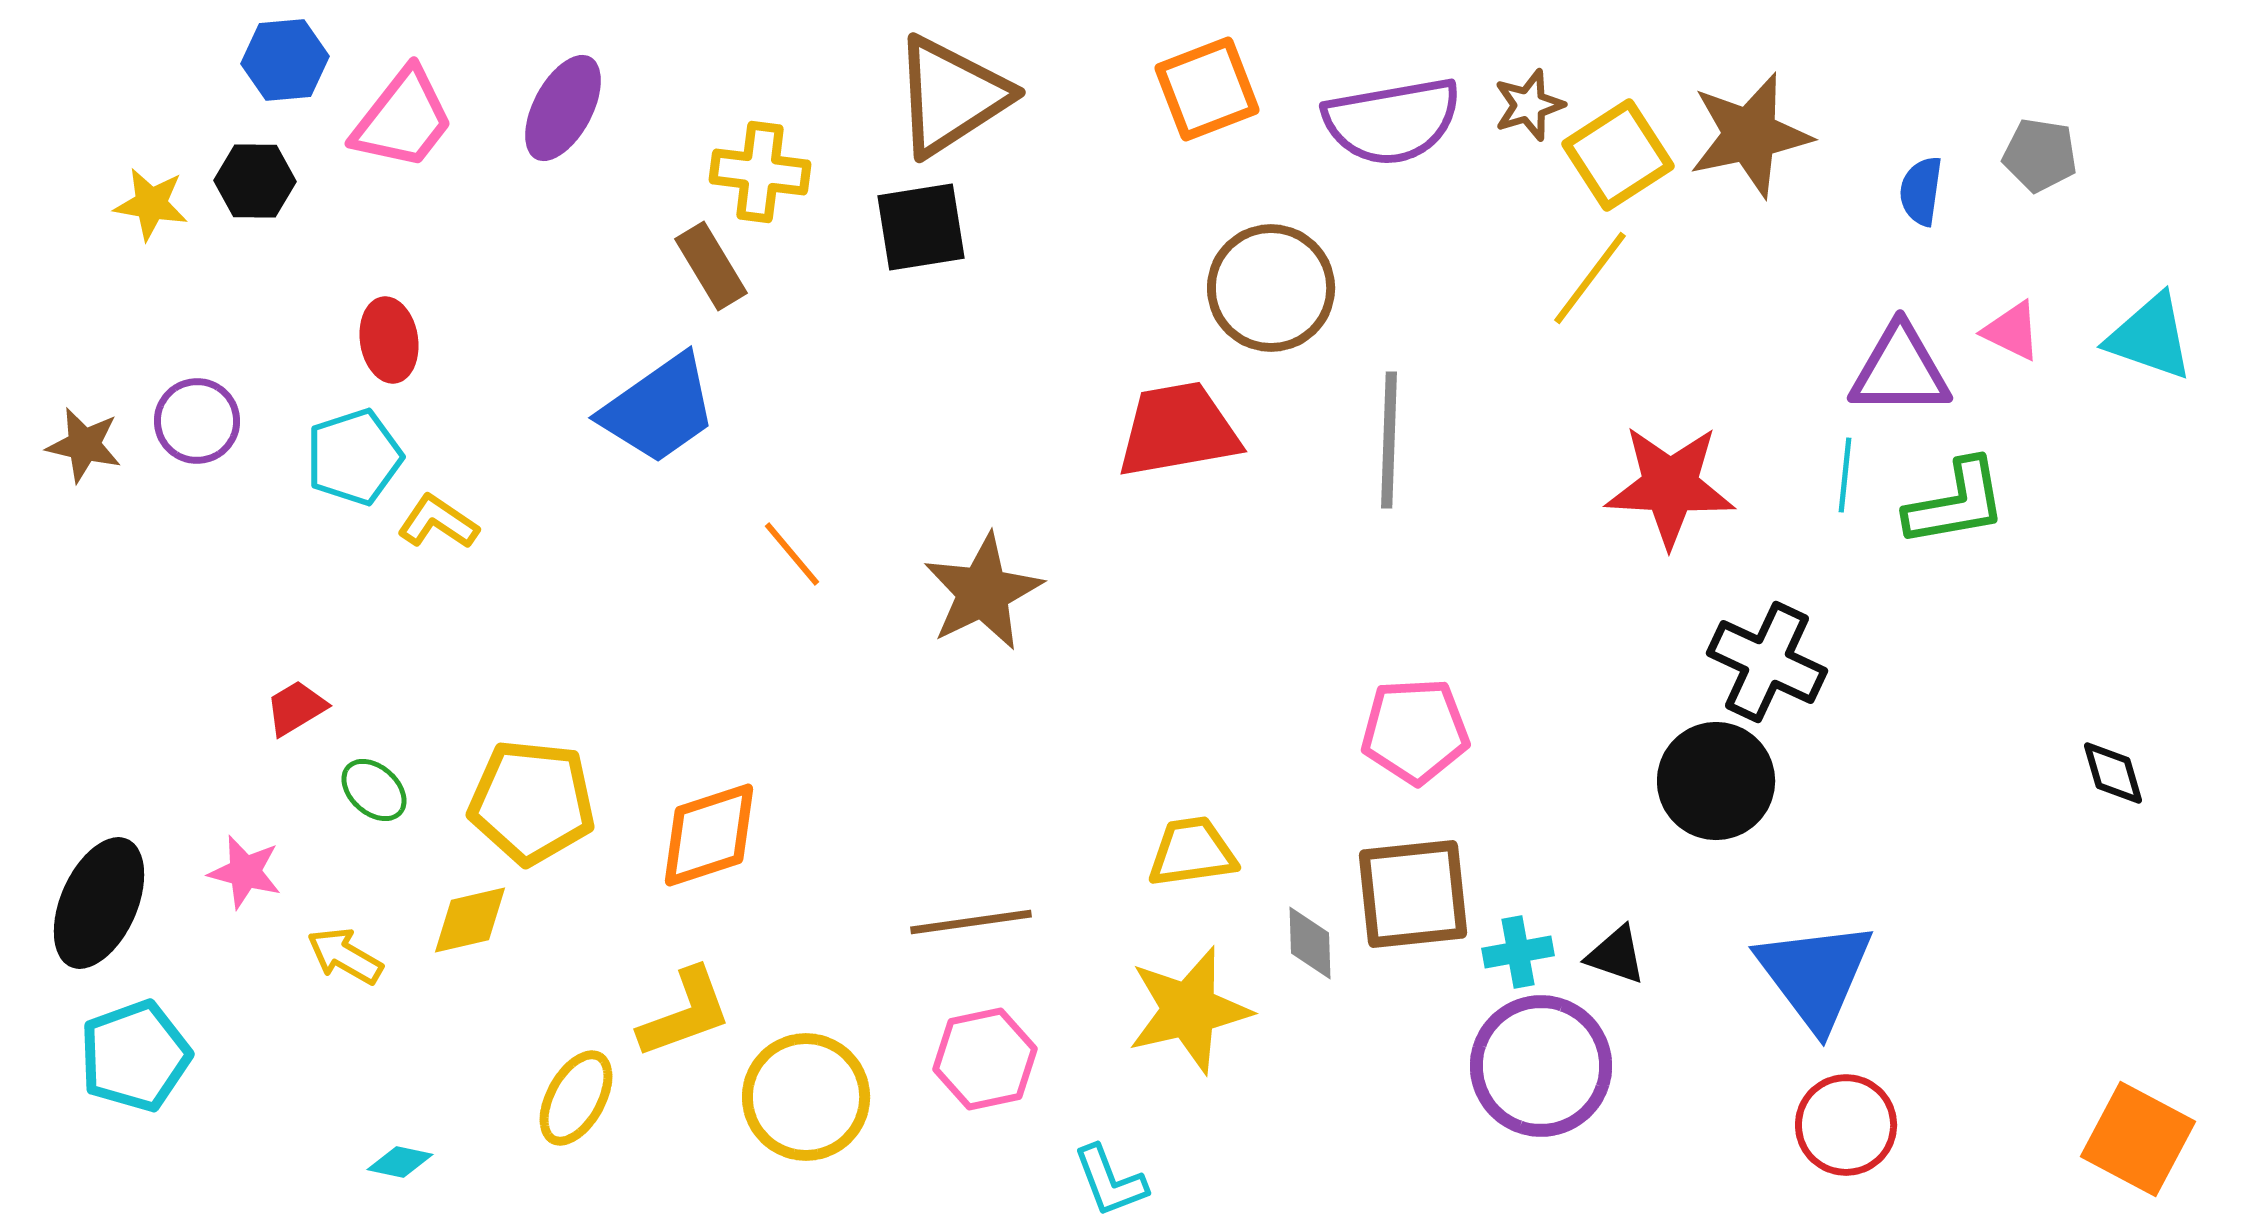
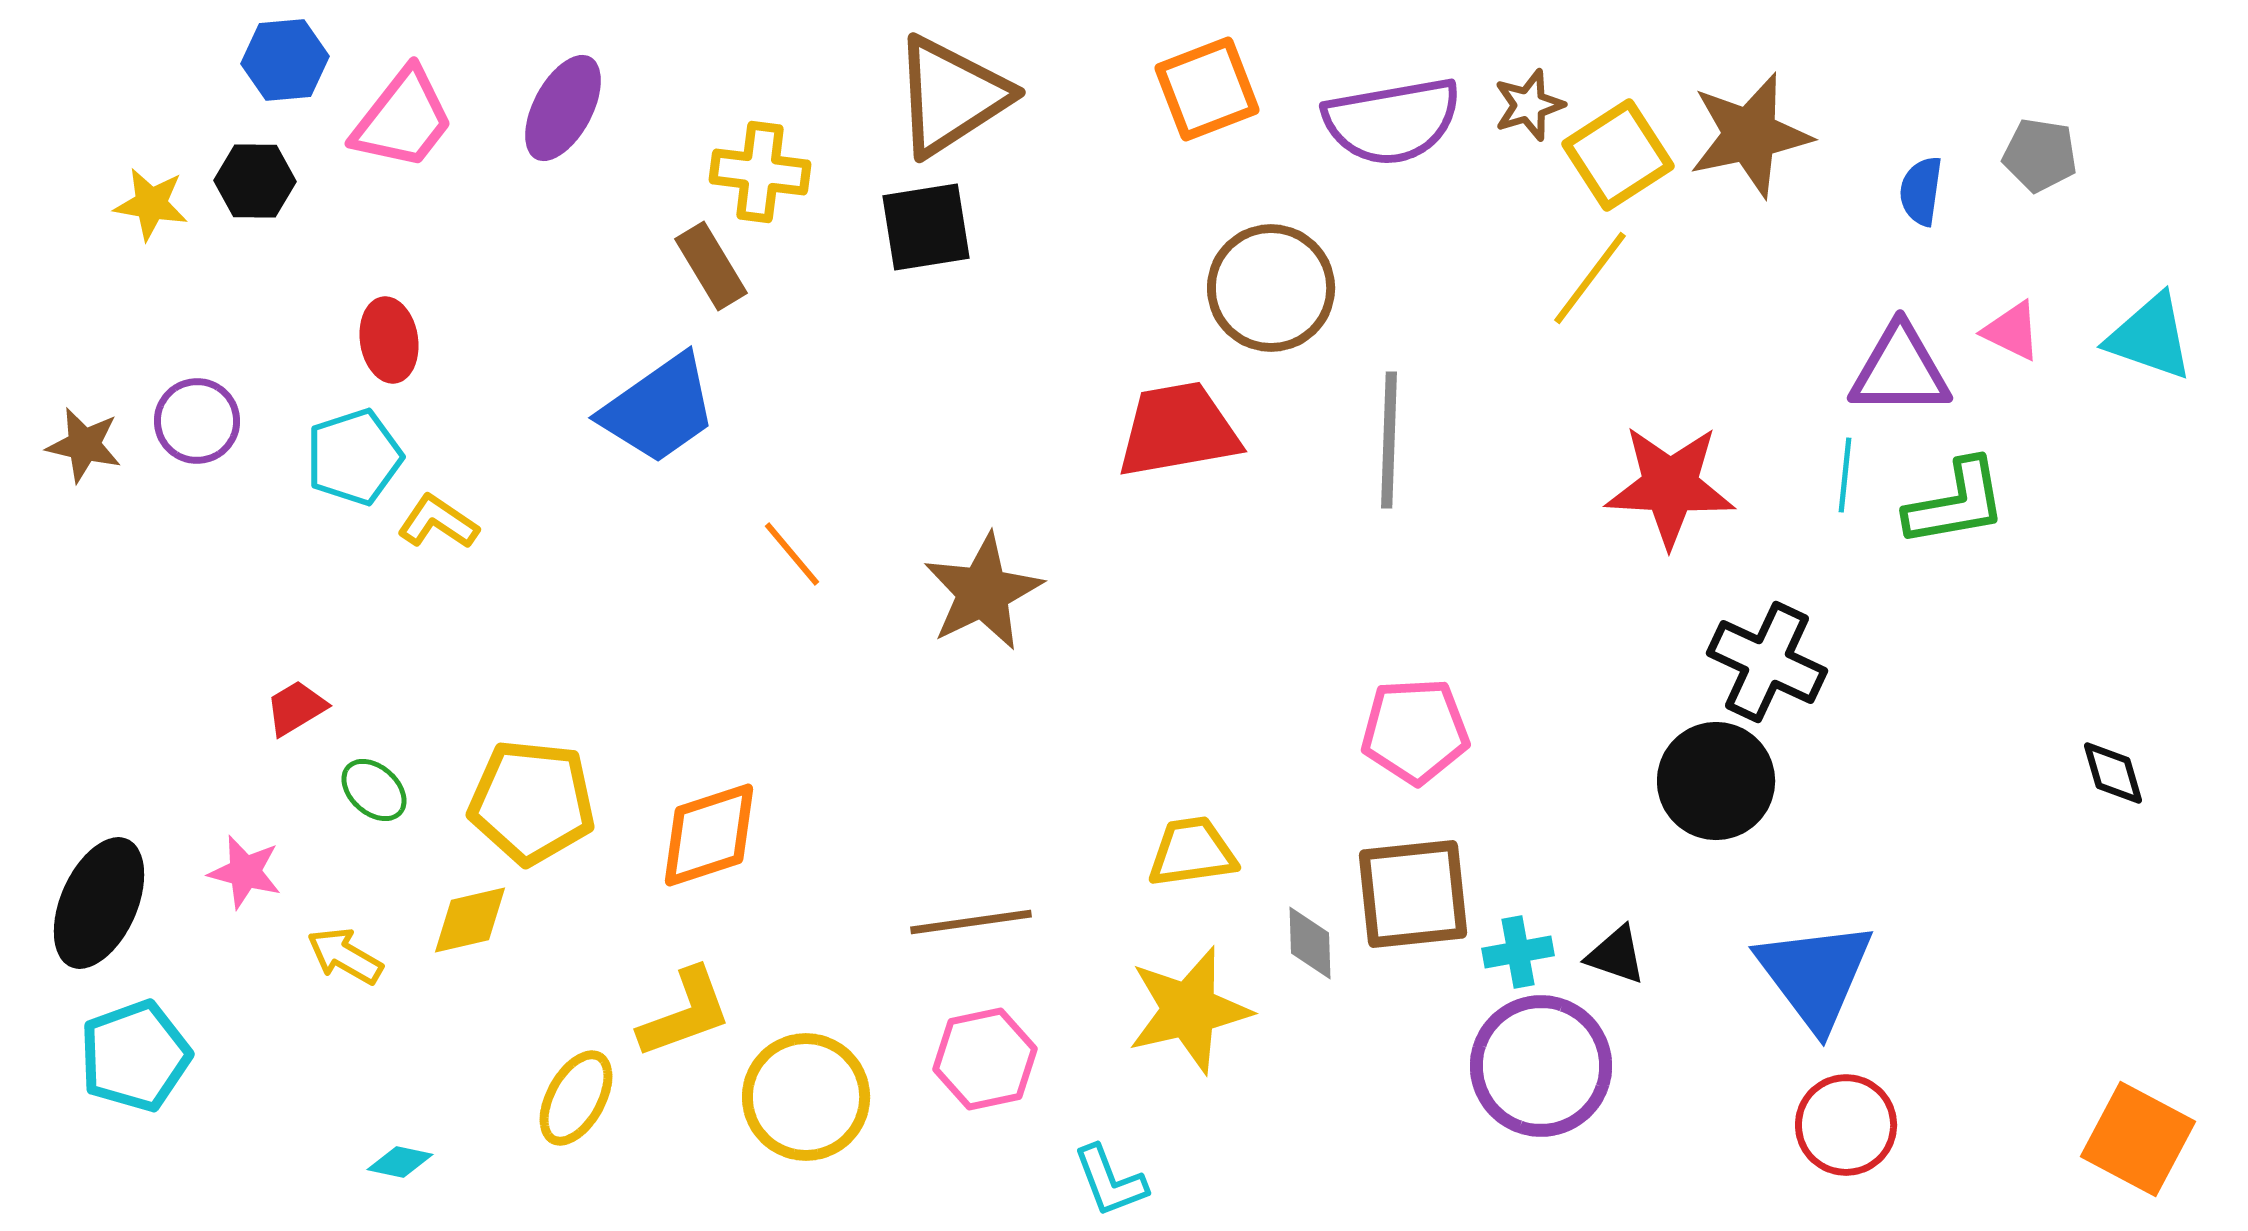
black square at (921, 227): moved 5 px right
